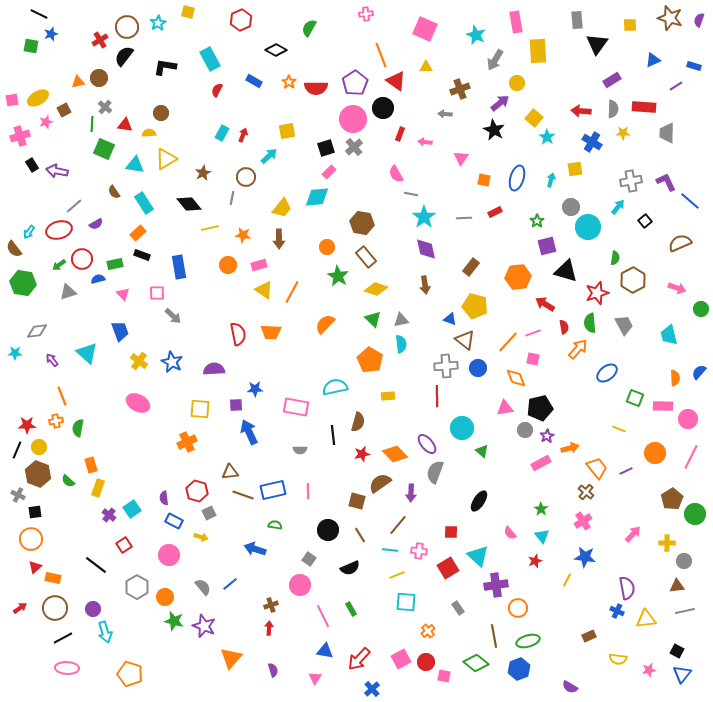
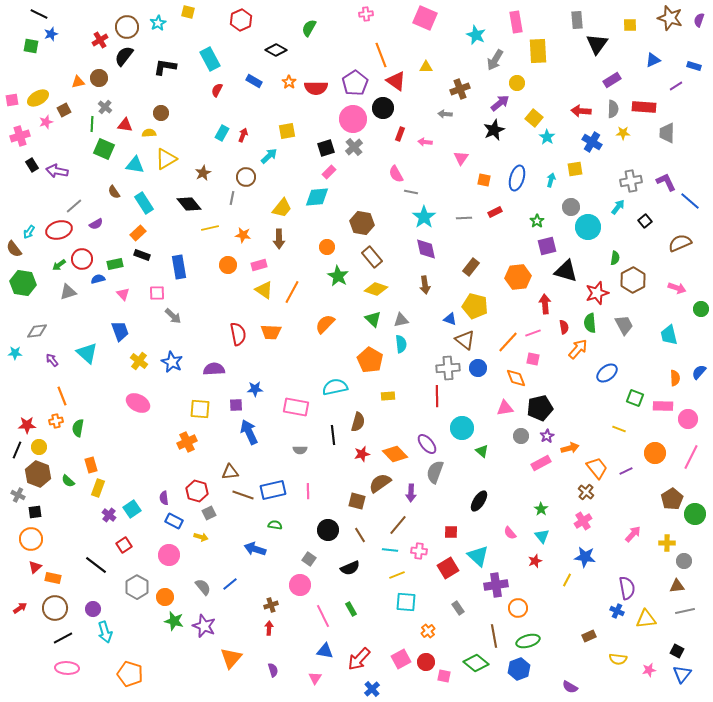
pink square at (425, 29): moved 11 px up
black star at (494, 130): rotated 20 degrees clockwise
gray line at (411, 194): moved 2 px up
brown rectangle at (366, 257): moved 6 px right
red arrow at (545, 304): rotated 54 degrees clockwise
gray cross at (446, 366): moved 2 px right, 2 px down
gray circle at (525, 430): moved 4 px left, 6 px down
